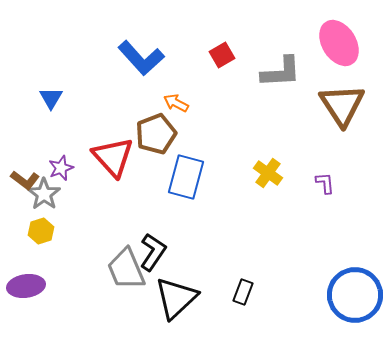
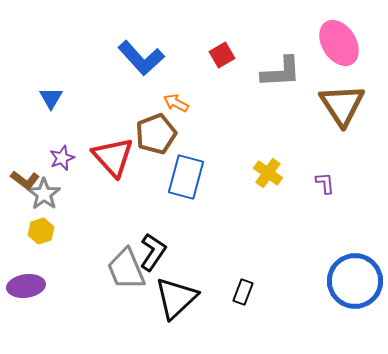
purple star: moved 1 px right, 10 px up
blue circle: moved 14 px up
